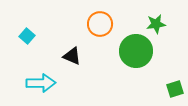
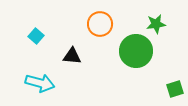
cyan square: moved 9 px right
black triangle: rotated 18 degrees counterclockwise
cyan arrow: moved 1 px left; rotated 16 degrees clockwise
